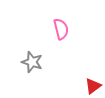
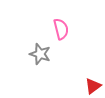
gray star: moved 8 px right, 8 px up
